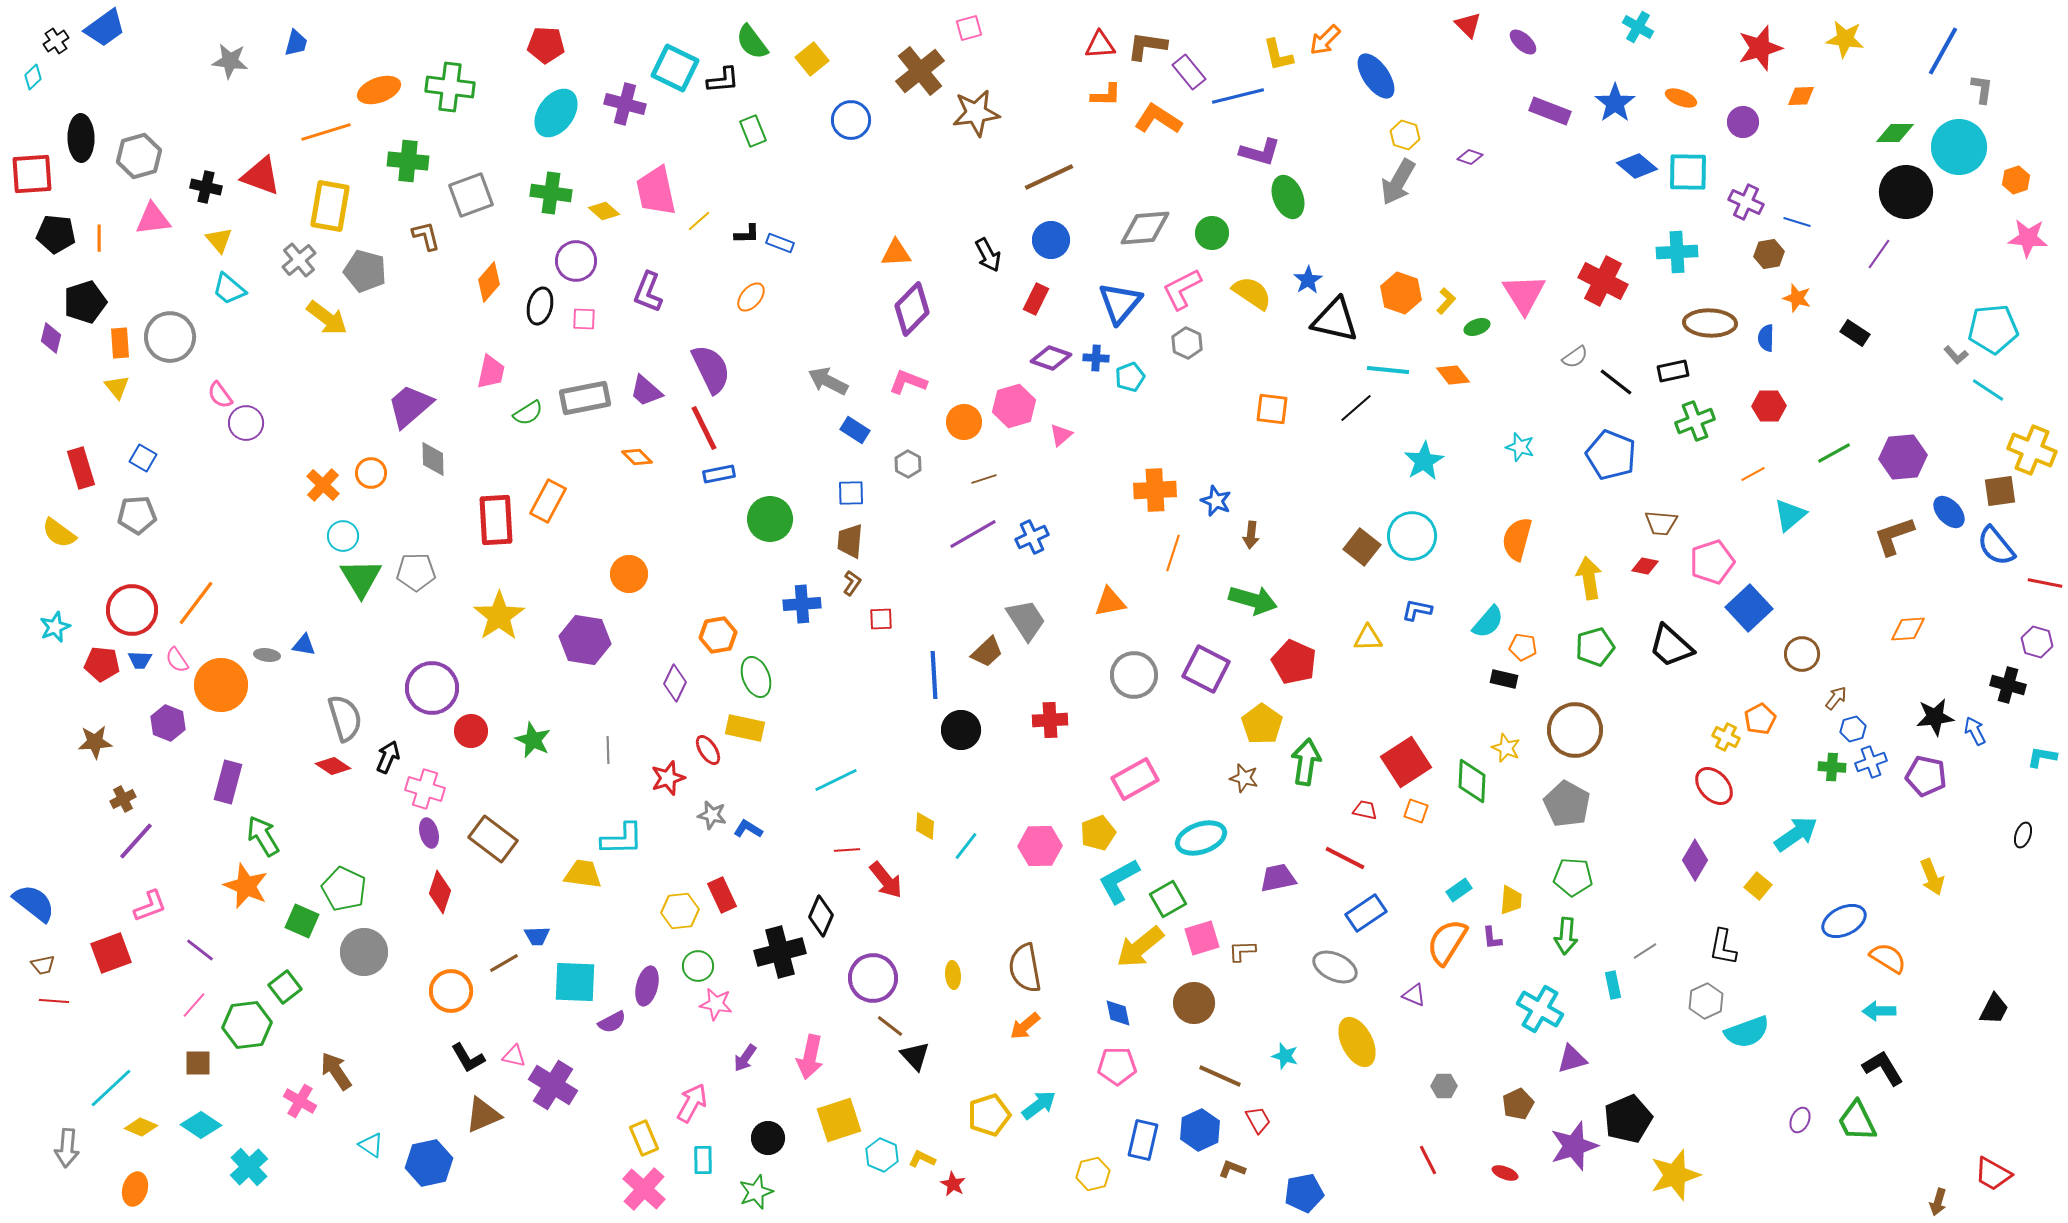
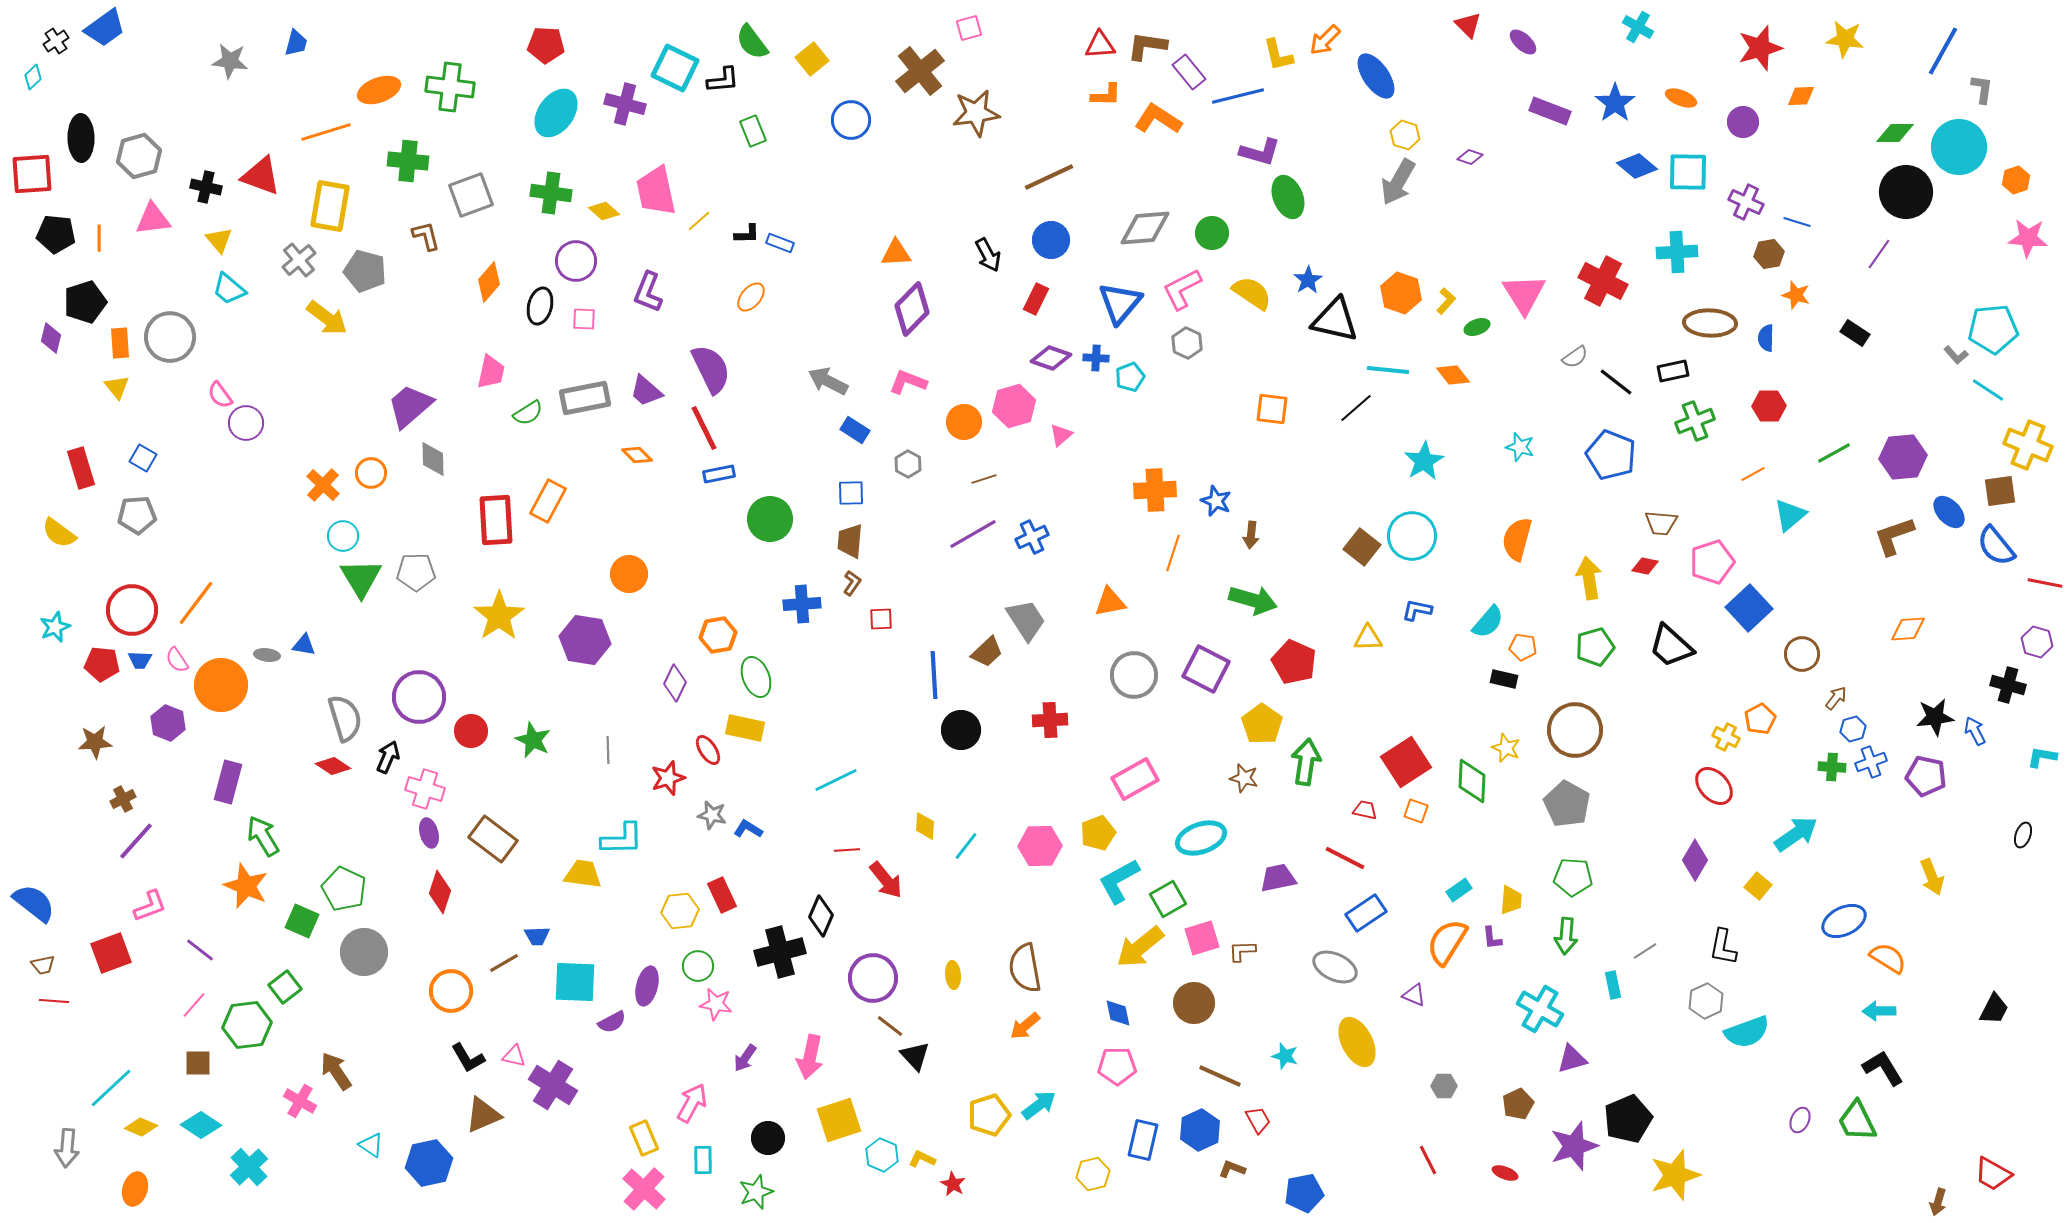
orange star at (1797, 298): moved 1 px left, 3 px up
yellow cross at (2032, 450): moved 4 px left, 5 px up
orange diamond at (637, 457): moved 2 px up
purple circle at (432, 688): moved 13 px left, 9 px down
